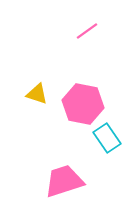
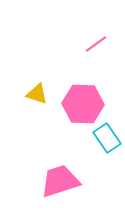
pink line: moved 9 px right, 13 px down
pink hexagon: rotated 9 degrees counterclockwise
pink trapezoid: moved 4 px left
